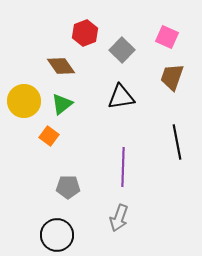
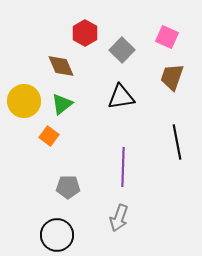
red hexagon: rotated 10 degrees counterclockwise
brown diamond: rotated 12 degrees clockwise
